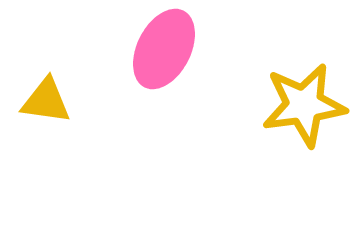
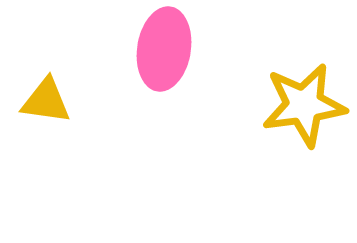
pink ellipse: rotated 18 degrees counterclockwise
